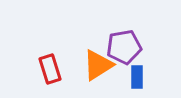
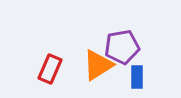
purple pentagon: moved 2 px left
red rectangle: rotated 40 degrees clockwise
